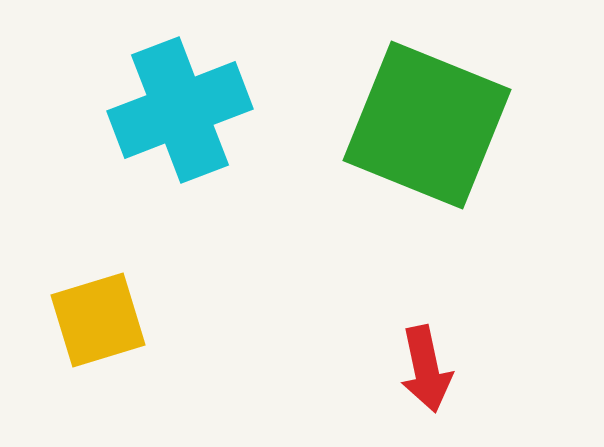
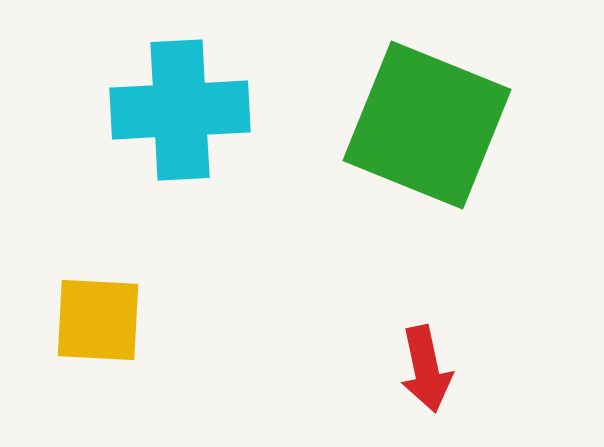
cyan cross: rotated 18 degrees clockwise
yellow square: rotated 20 degrees clockwise
